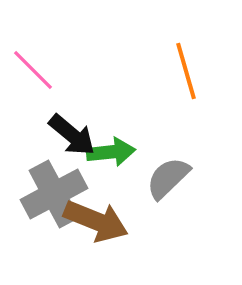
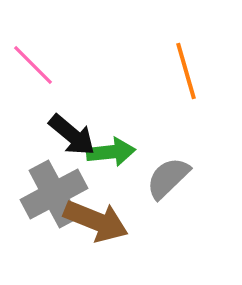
pink line: moved 5 px up
